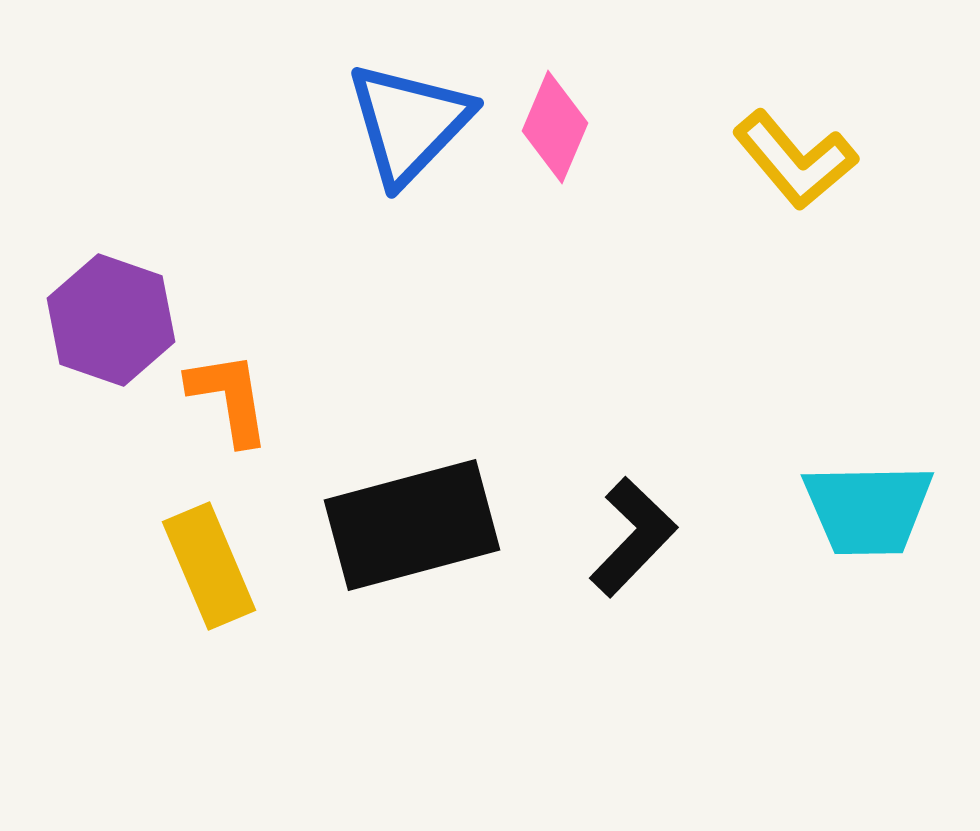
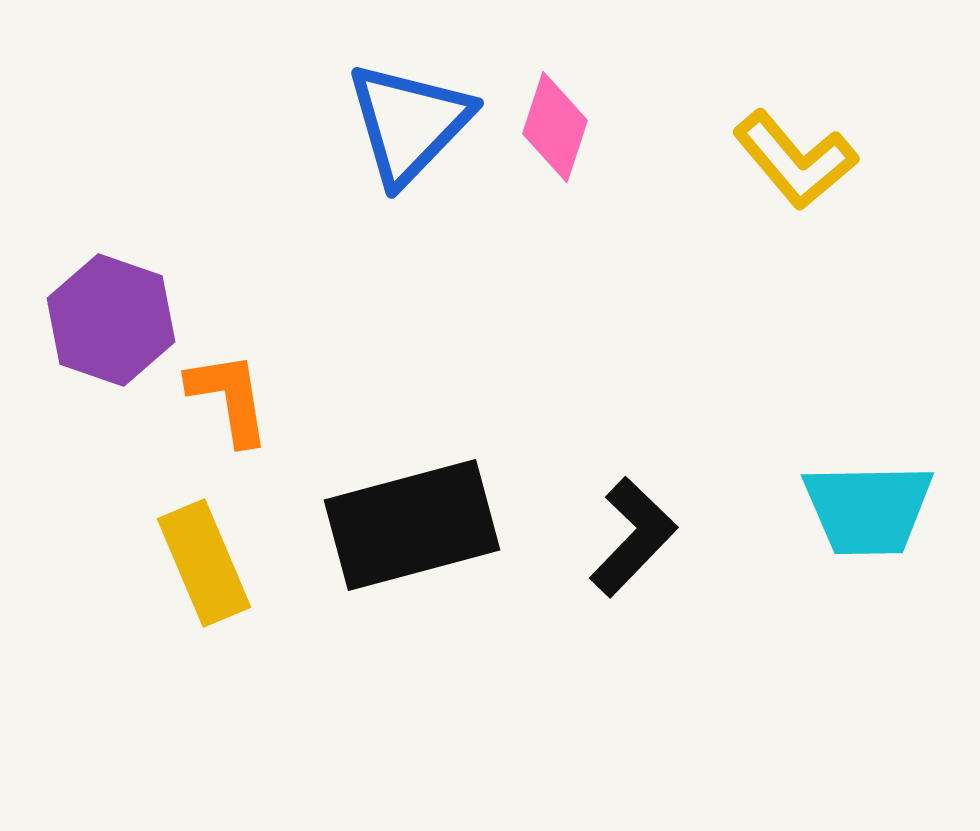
pink diamond: rotated 5 degrees counterclockwise
yellow rectangle: moved 5 px left, 3 px up
